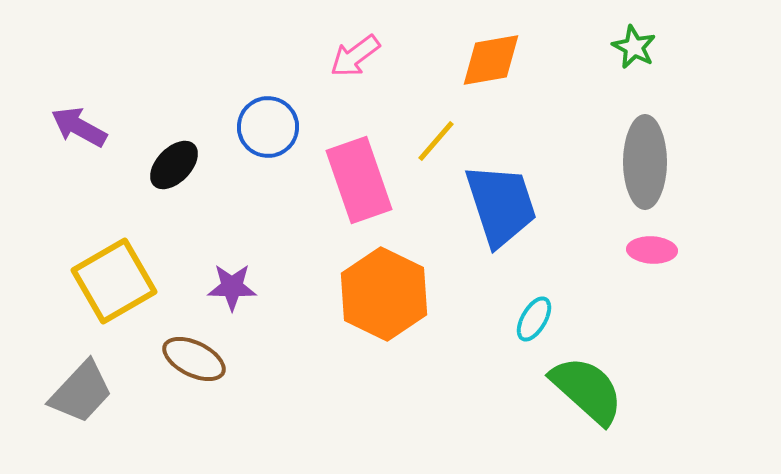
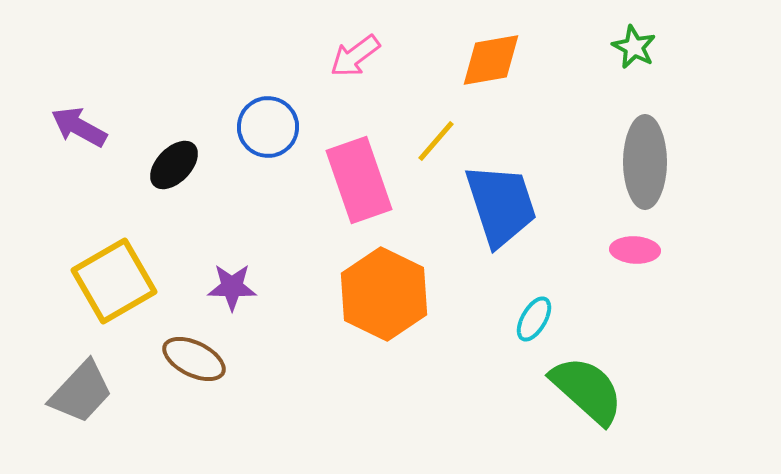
pink ellipse: moved 17 px left
